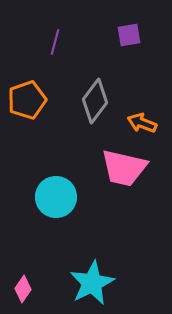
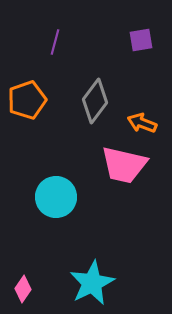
purple square: moved 12 px right, 5 px down
pink trapezoid: moved 3 px up
